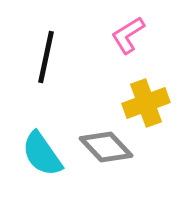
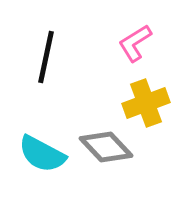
pink L-shape: moved 7 px right, 8 px down
cyan semicircle: rotated 27 degrees counterclockwise
